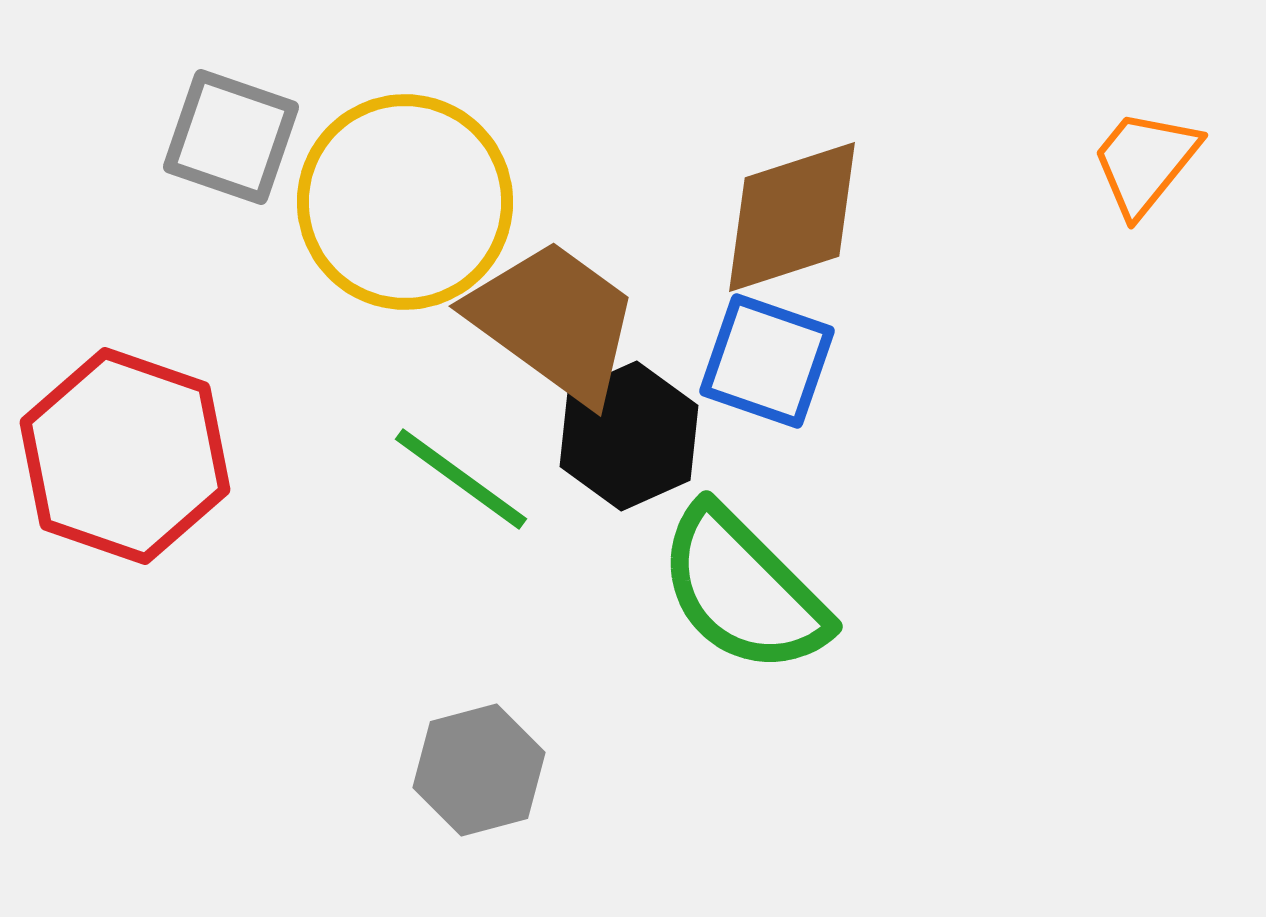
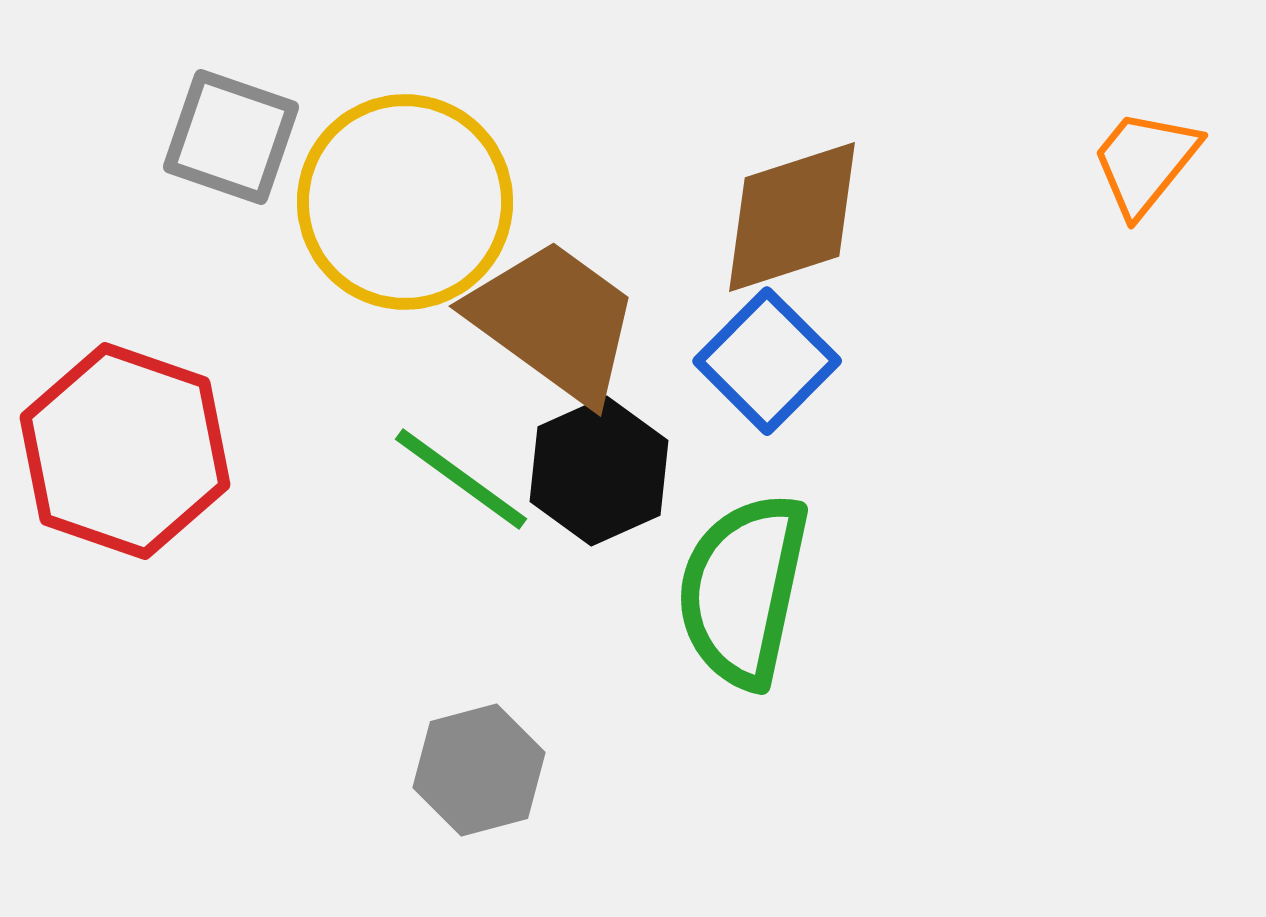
blue square: rotated 26 degrees clockwise
black hexagon: moved 30 px left, 35 px down
red hexagon: moved 5 px up
green semicircle: rotated 57 degrees clockwise
